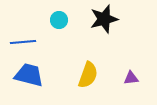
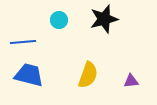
purple triangle: moved 3 px down
